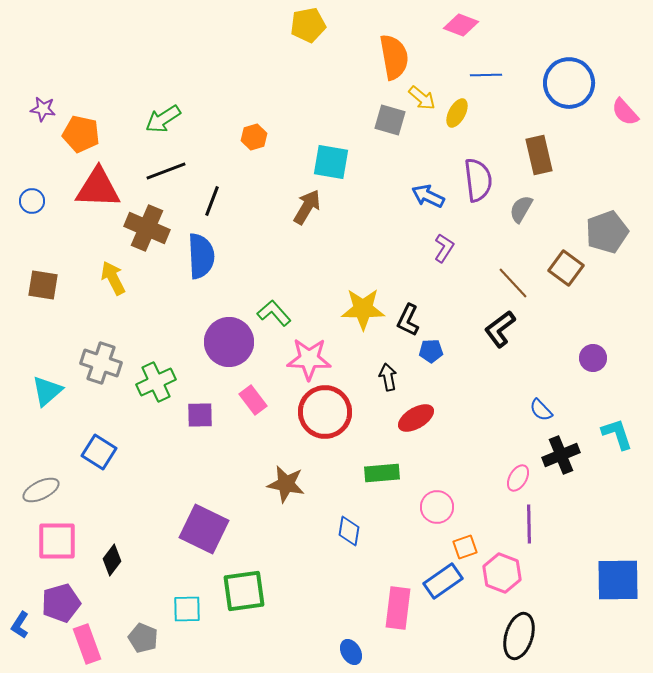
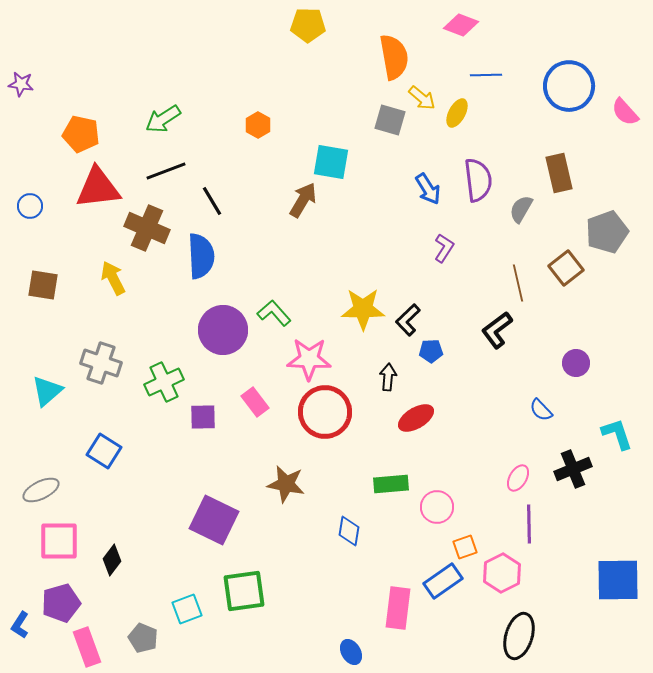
yellow pentagon at (308, 25): rotated 12 degrees clockwise
blue circle at (569, 83): moved 3 px down
purple star at (43, 109): moved 22 px left, 25 px up
orange hexagon at (254, 137): moved 4 px right, 12 px up; rotated 15 degrees counterclockwise
brown rectangle at (539, 155): moved 20 px right, 18 px down
red triangle at (98, 188): rotated 9 degrees counterclockwise
blue arrow at (428, 196): moved 7 px up; rotated 148 degrees counterclockwise
blue circle at (32, 201): moved 2 px left, 5 px down
black line at (212, 201): rotated 52 degrees counterclockwise
brown arrow at (307, 207): moved 4 px left, 7 px up
brown square at (566, 268): rotated 16 degrees clockwise
brown line at (513, 283): moved 5 px right; rotated 30 degrees clockwise
black L-shape at (408, 320): rotated 20 degrees clockwise
black L-shape at (500, 329): moved 3 px left, 1 px down
purple circle at (229, 342): moved 6 px left, 12 px up
purple circle at (593, 358): moved 17 px left, 5 px down
black arrow at (388, 377): rotated 16 degrees clockwise
green cross at (156, 382): moved 8 px right
pink rectangle at (253, 400): moved 2 px right, 2 px down
purple square at (200, 415): moved 3 px right, 2 px down
blue square at (99, 452): moved 5 px right, 1 px up
black cross at (561, 455): moved 12 px right, 14 px down
green rectangle at (382, 473): moved 9 px right, 11 px down
purple square at (204, 529): moved 10 px right, 9 px up
pink square at (57, 541): moved 2 px right
pink hexagon at (502, 573): rotated 12 degrees clockwise
cyan square at (187, 609): rotated 20 degrees counterclockwise
pink rectangle at (87, 644): moved 3 px down
